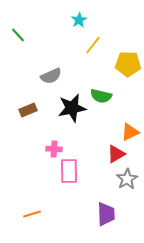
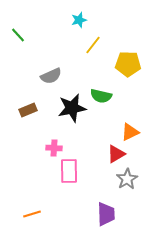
cyan star: rotated 14 degrees clockwise
pink cross: moved 1 px up
